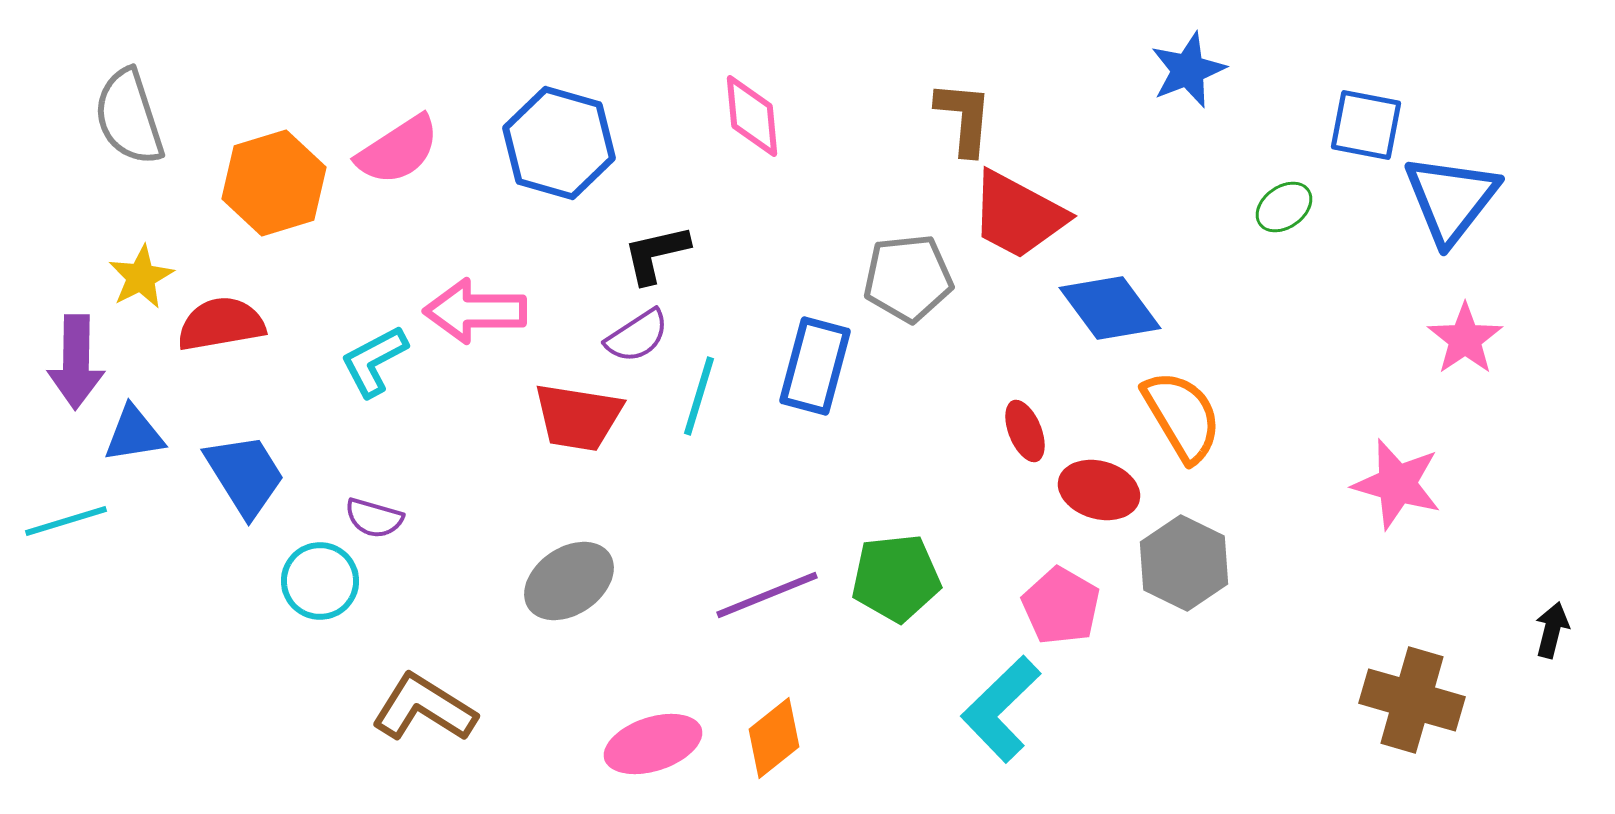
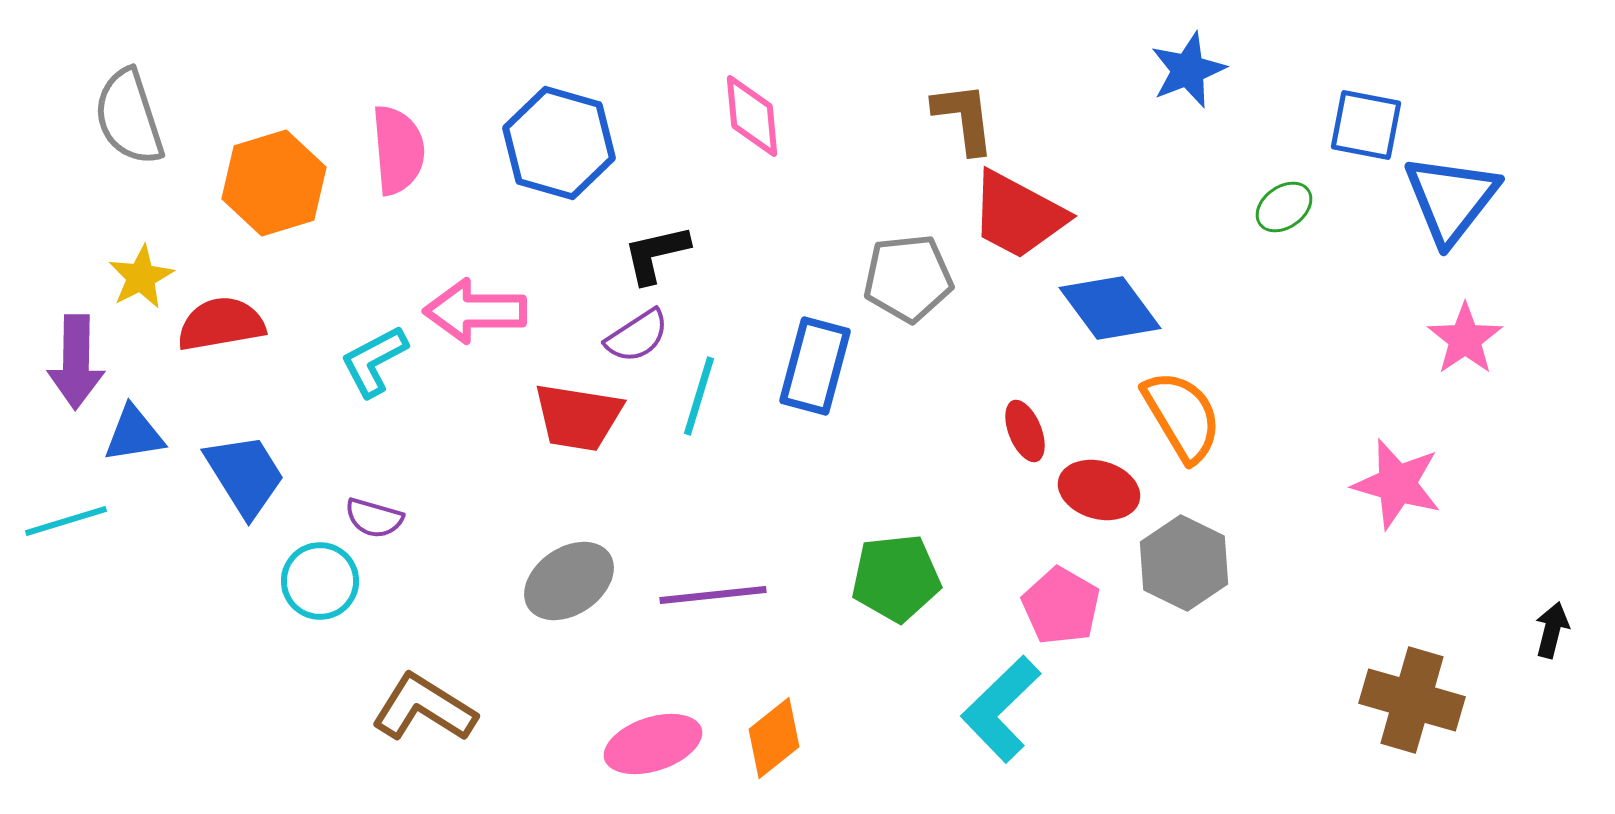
brown L-shape at (964, 118): rotated 12 degrees counterclockwise
pink semicircle at (398, 150): rotated 62 degrees counterclockwise
purple line at (767, 595): moved 54 px left; rotated 16 degrees clockwise
